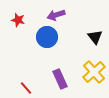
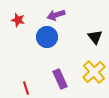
red line: rotated 24 degrees clockwise
